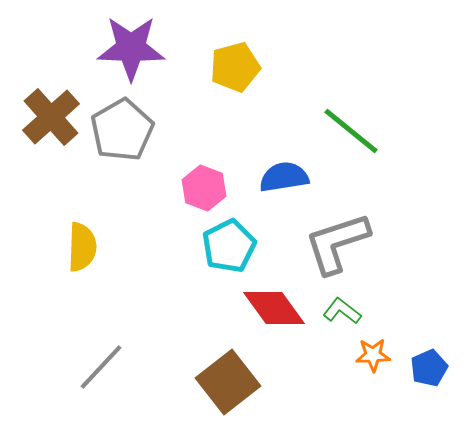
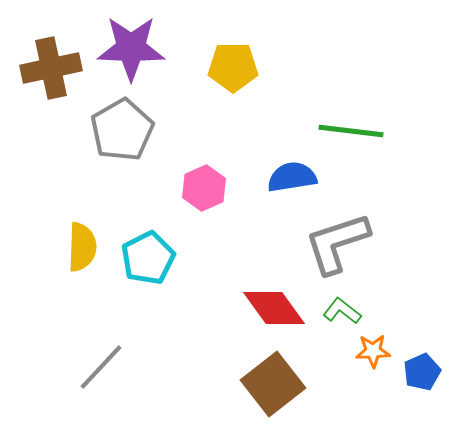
yellow pentagon: moved 2 px left; rotated 15 degrees clockwise
brown cross: moved 49 px up; rotated 30 degrees clockwise
green line: rotated 32 degrees counterclockwise
blue semicircle: moved 8 px right
pink hexagon: rotated 15 degrees clockwise
cyan pentagon: moved 81 px left, 12 px down
orange star: moved 4 px up
blue pentagon: moved 7 px left, 4 px down
brown square: moved 45 px right, 2 px down
